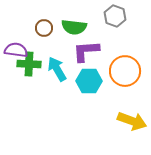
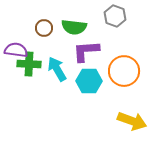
orange circle: moved 1 px left
